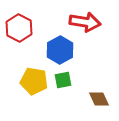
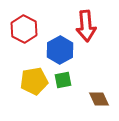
red arrow: moved 1 px right, 4 px down; rotated 76 degrees clockwise
red hexagon: moved 5 px right, 1 px down
yellow pentagon: rotated 20 degrees counterclockwise
